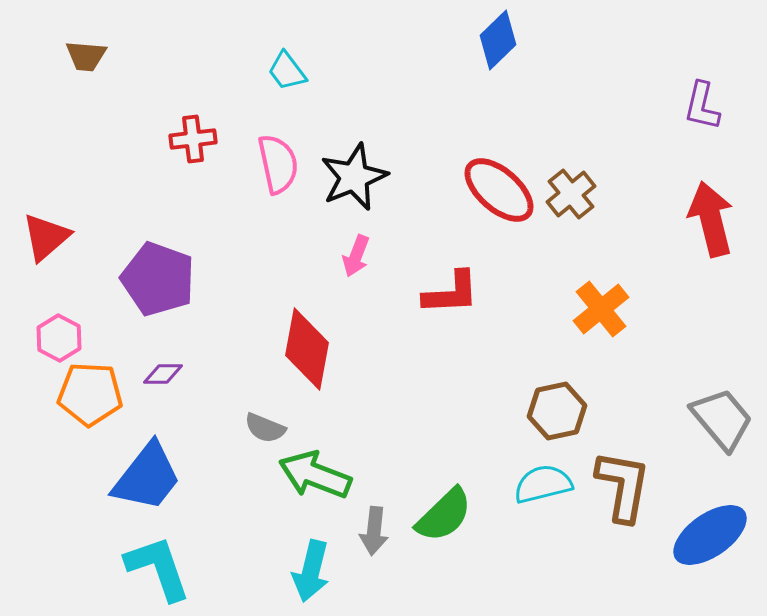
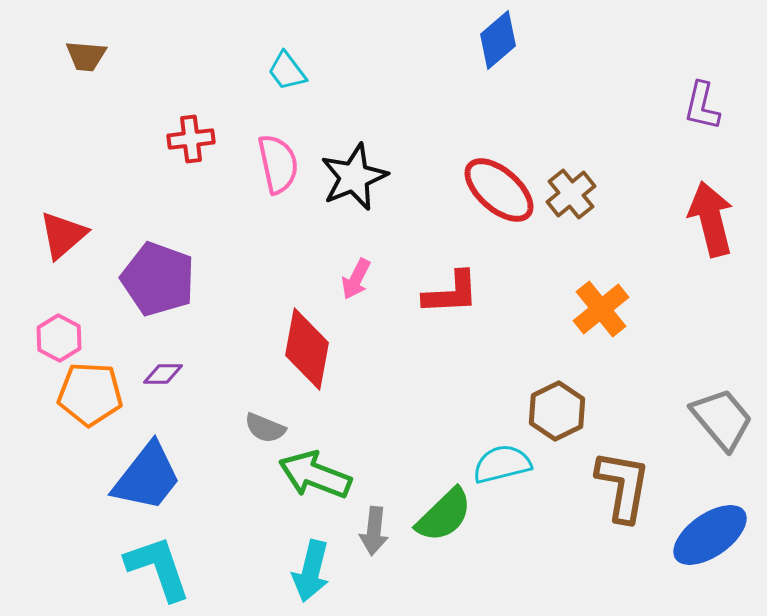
blue diamond: rotated 4 degrees clockwise
red cross: moved 2 px left
red triangle: moved 17 px right, 2 px up
pink arrow: moved 23 px down; rotated 6 degrees clockwise
brown hexagon: rotated 14 degrees counterclockwise
cyan semicircle: moved 41 px left, 20 px up
